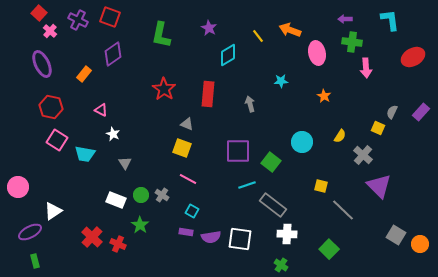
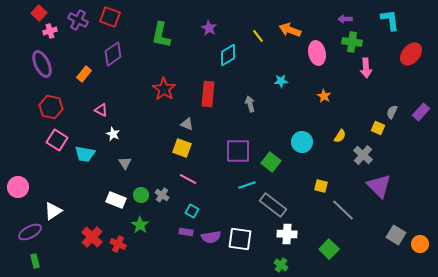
pink cross at (50, 31): rotated 32 degrees clockwise
red ellipse at (413, 57): moved 2 px left, 3 px up; rotated 20 degrees counterclockwise
